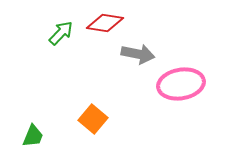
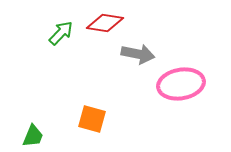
orange square: moved 1 px left; rotated 24 degrees counterclockwise
